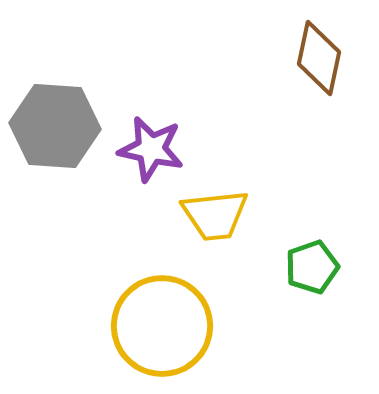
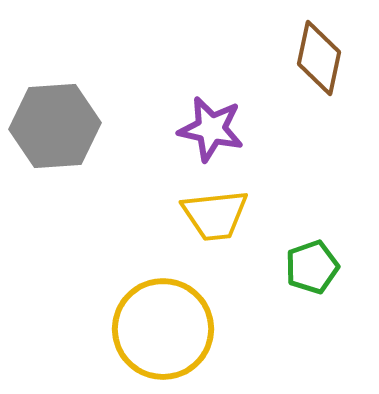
gray hexagon: rotated 8 degrees counterclockwise
purple star: moved 60 px right, 20 px up
yellow circle: moved 1 px right, 3 px down
